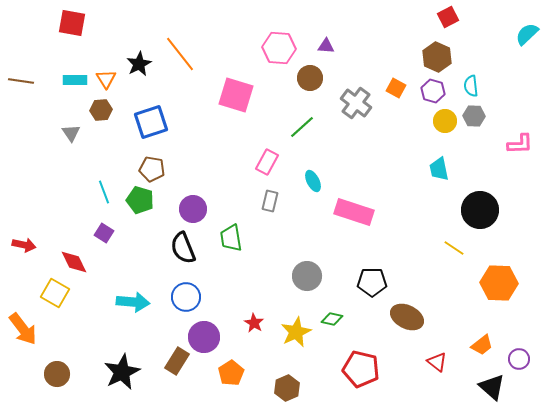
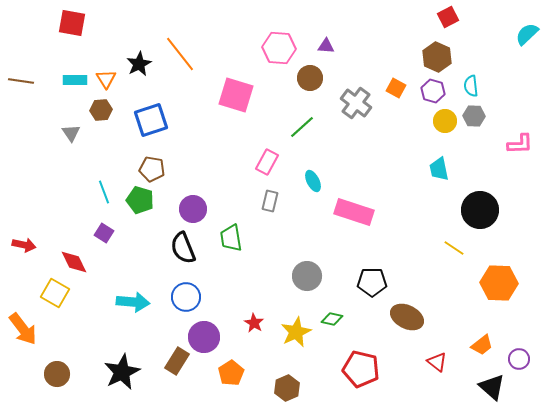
blue square at (151, 122): moved 2 px up
